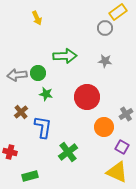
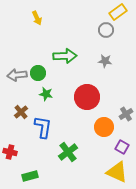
gray circle: moved 1 px right, 2 px down
